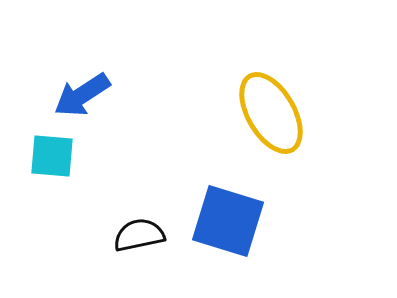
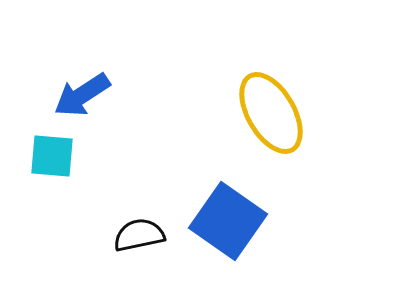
blue square: rotated 18 degrees clockwise
